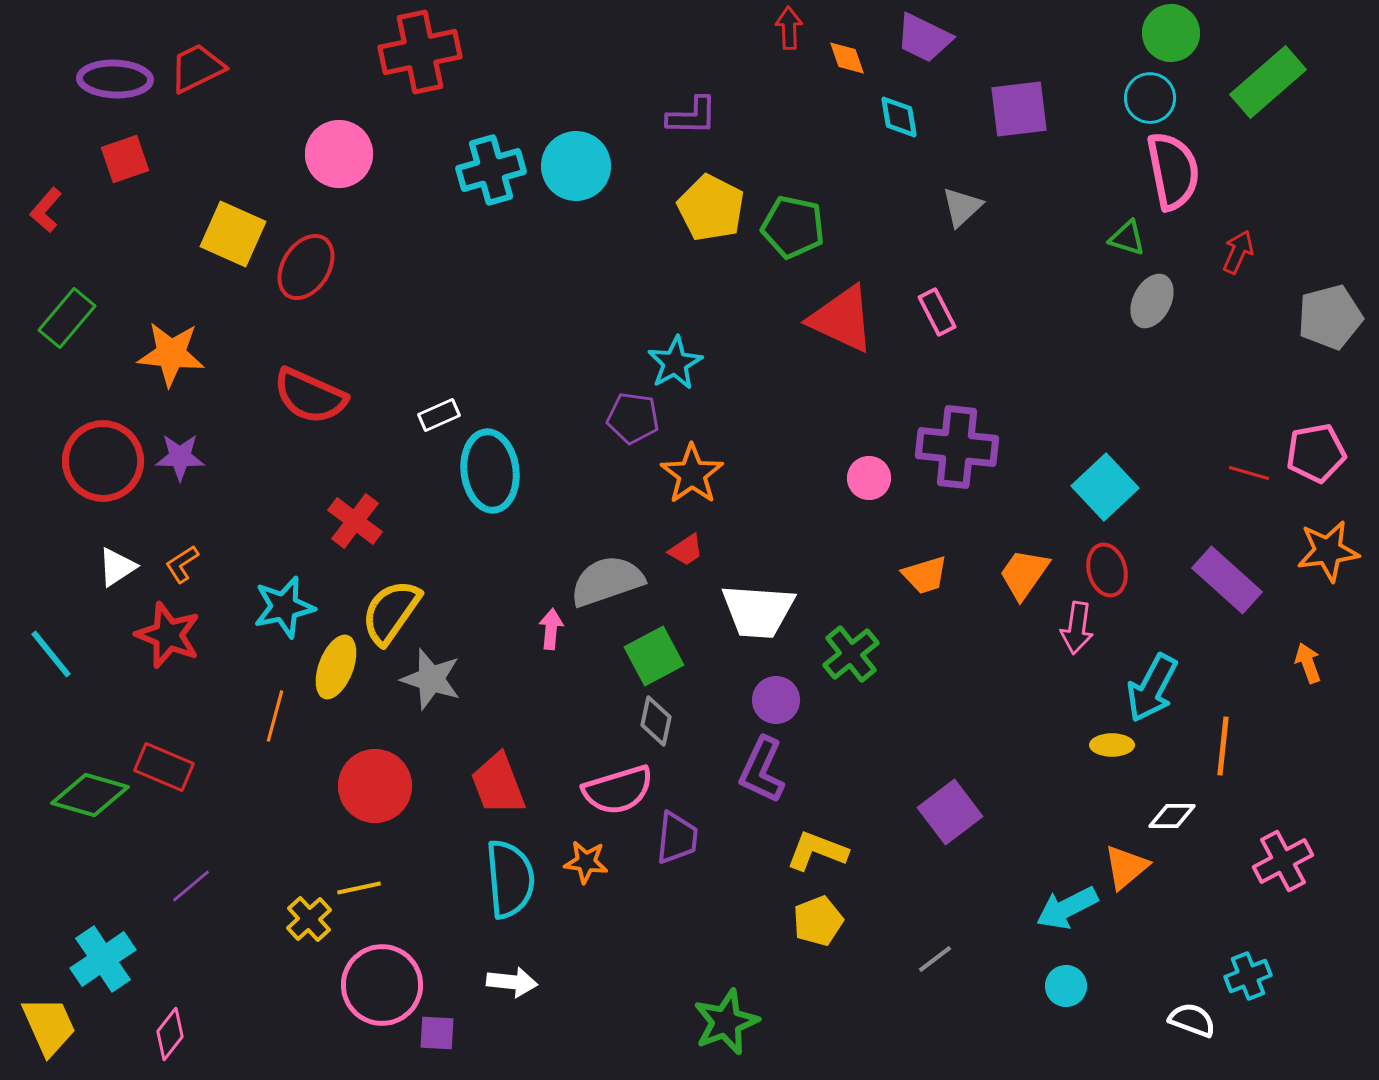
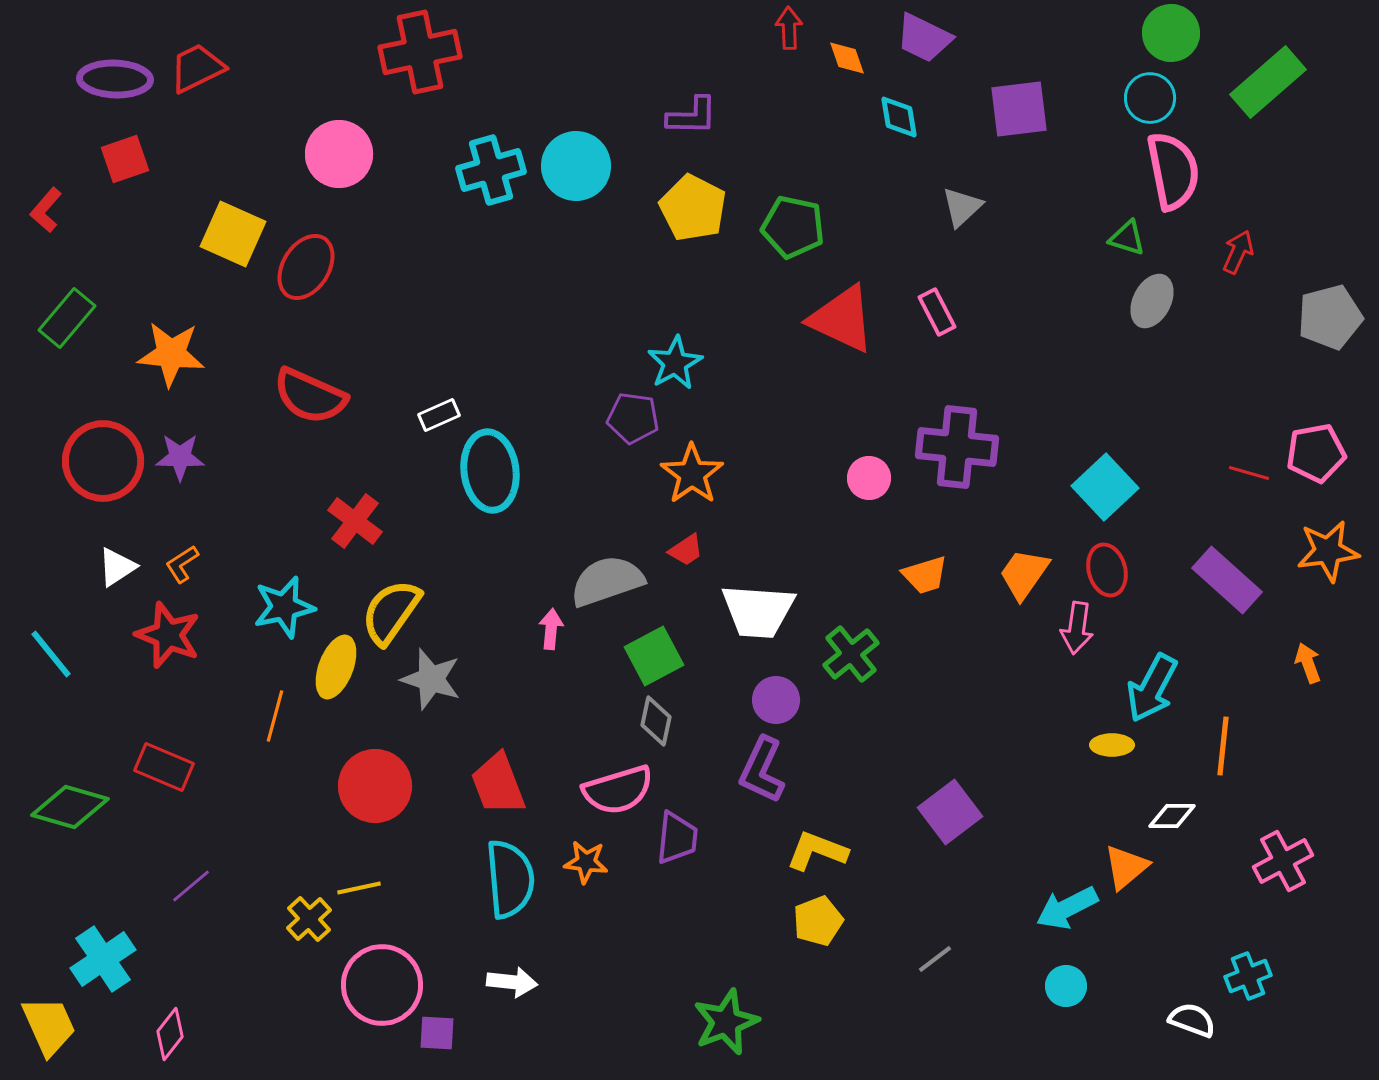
yellow pentagon at (711, 208): moved 18 px left
green diamond at (90, 795): moved 20 px left, 12 px down
